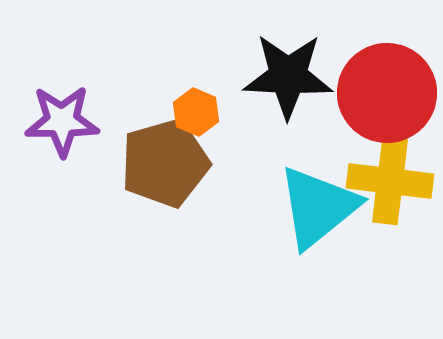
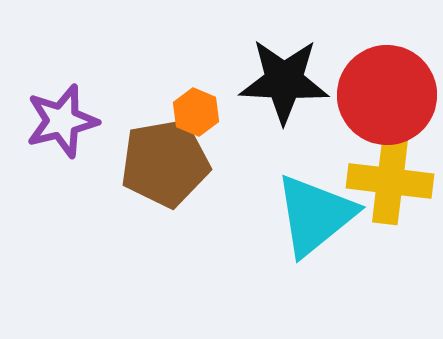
black star: moved 4 px left, 5 px down
red circle: moved 2 px down
purple star: rotated 14 degrees counterclockwise
brown pentagon: rotated 6 degrees clockwise
cyan triangle: moved 3 px left, 8 px down
